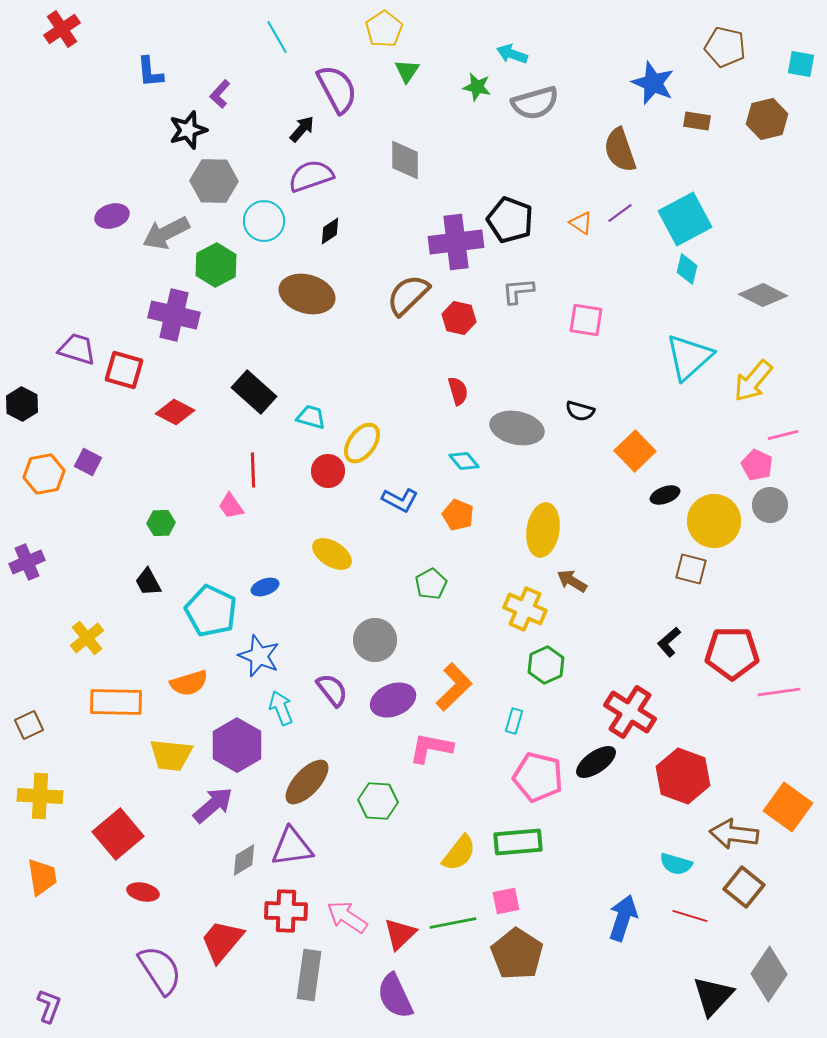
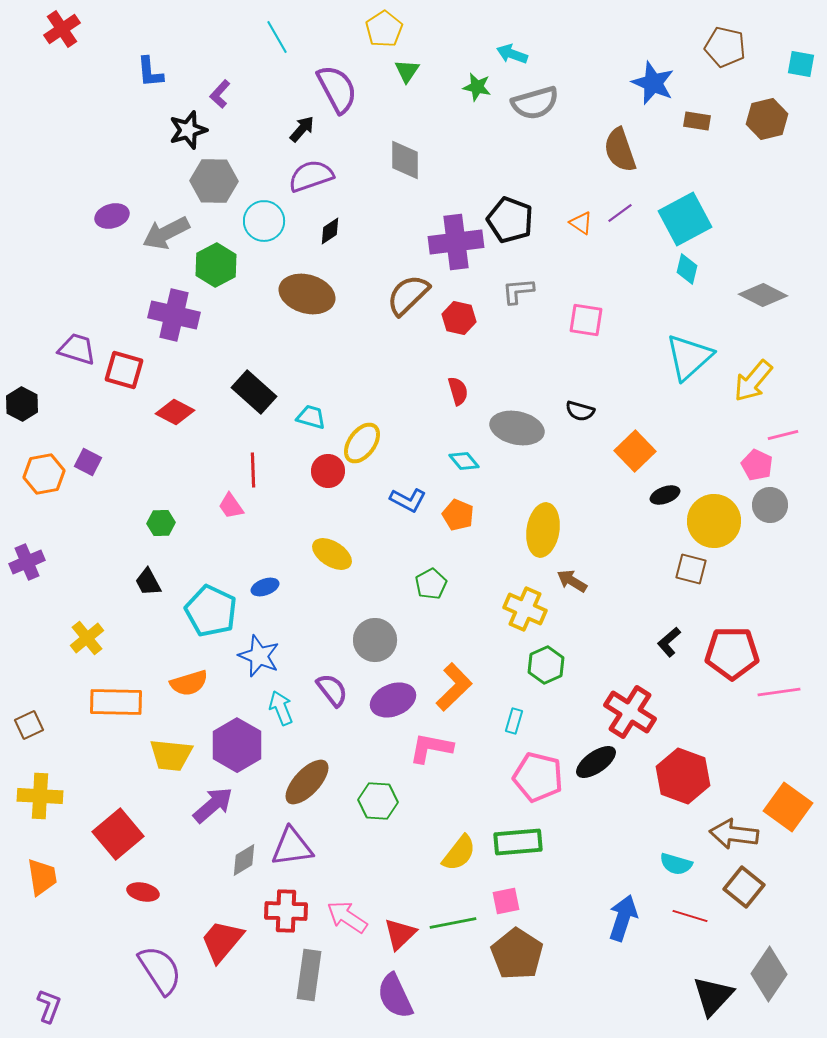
blue L-shape at (400, 500): moved 8 px right
